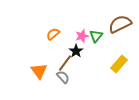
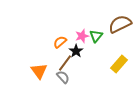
orange semicircle: moved 7 px right, 8 px down
